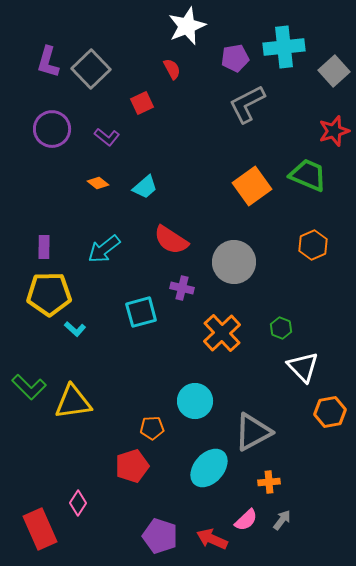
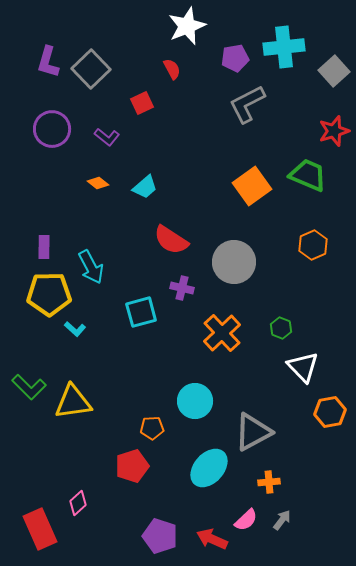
cyan arrow at (104, 249): moved 13 px left, 18 px down; rotated 80 degrees counterclockwise
pink diamond at (78, 503): rotated 15 degrees clockwise
